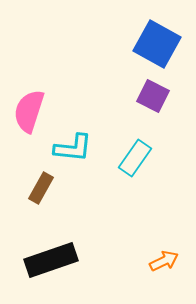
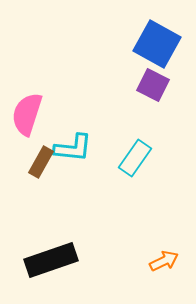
purple square: moved 11 px up
pink semicircle: moved 2 px left, 3 px down
brown rectangle: moved 26 px up
